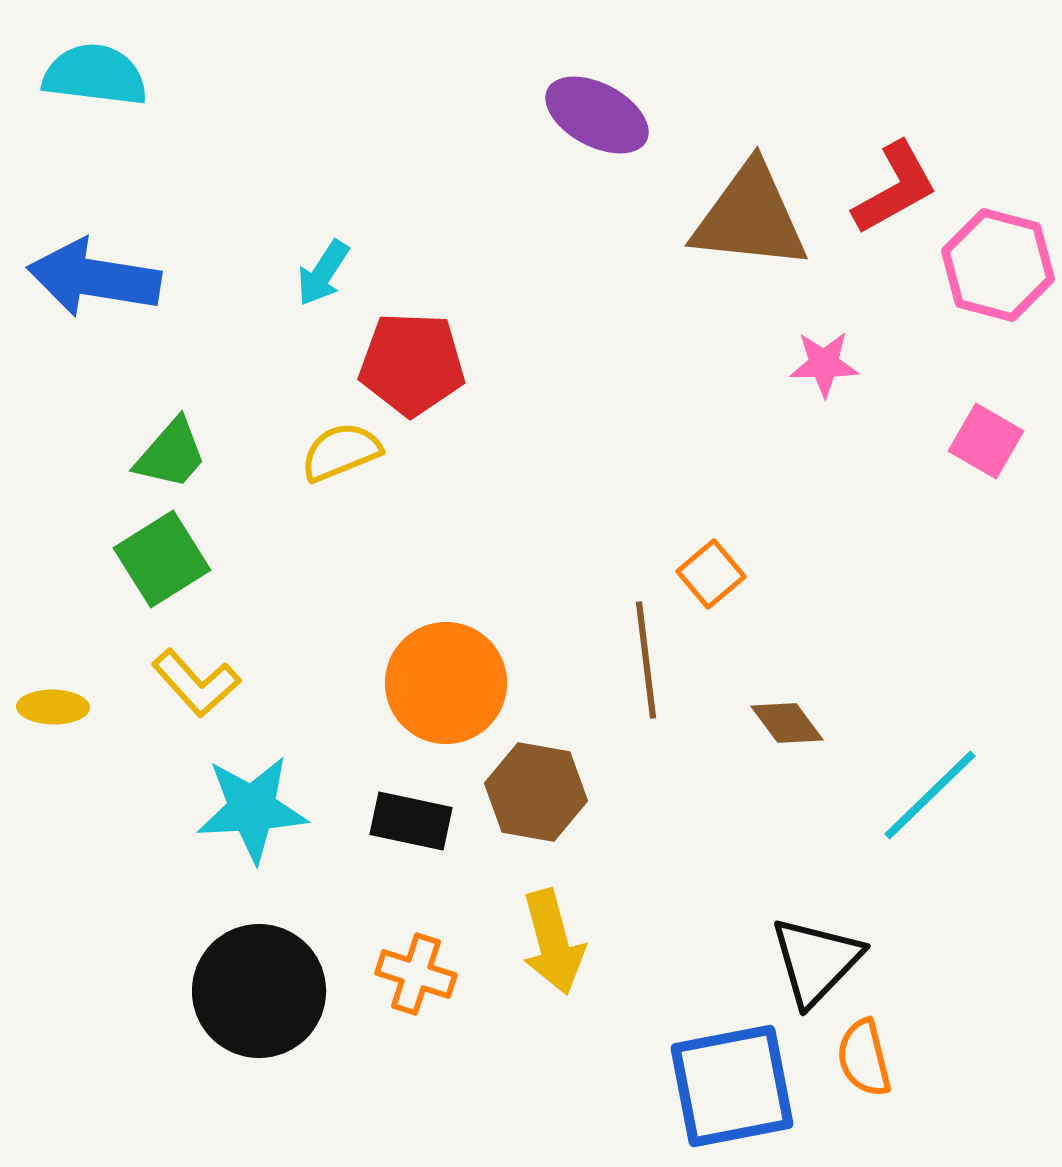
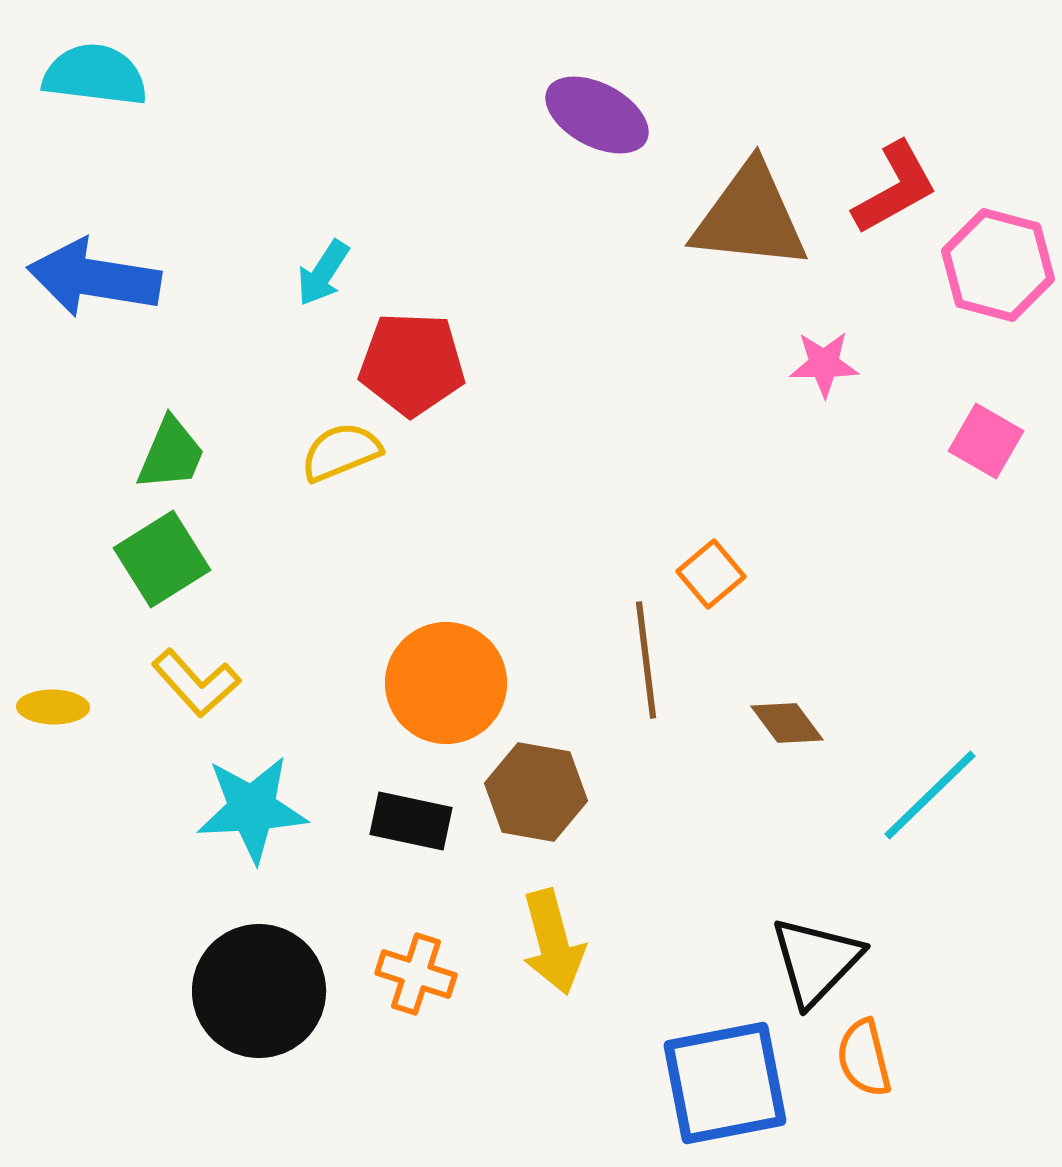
green trapezoid: rotated 18 degrees counterclockwise
blue square: moved 7 px left, 3 px up
